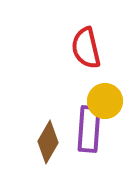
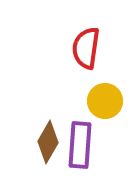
red semicircle: rotated 21 degrees clockwise
purple rectangle: moved 9 px left, 16 px down
